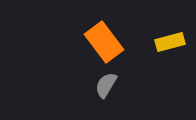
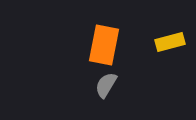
orange rectangle: moved 3 px down; rotated 48 degrees clockwise
